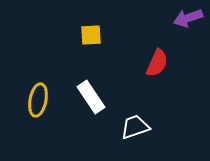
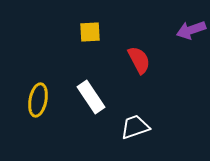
purple arrow: moved 3 px right, 12 px down
yellow square: moved 1 px left, 3 px up
red semicircle: moved 18 px left, 3 px up; rotated 52 degrees counterclockwise
